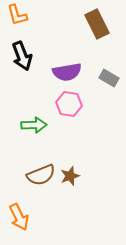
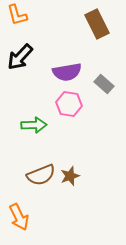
black arrow: moved 2 px left, 1 px down; rotated 64 degrees clockwise
gray rectangle: moved 5 px left, 6 px down; rotated 12 degrees clockwise
